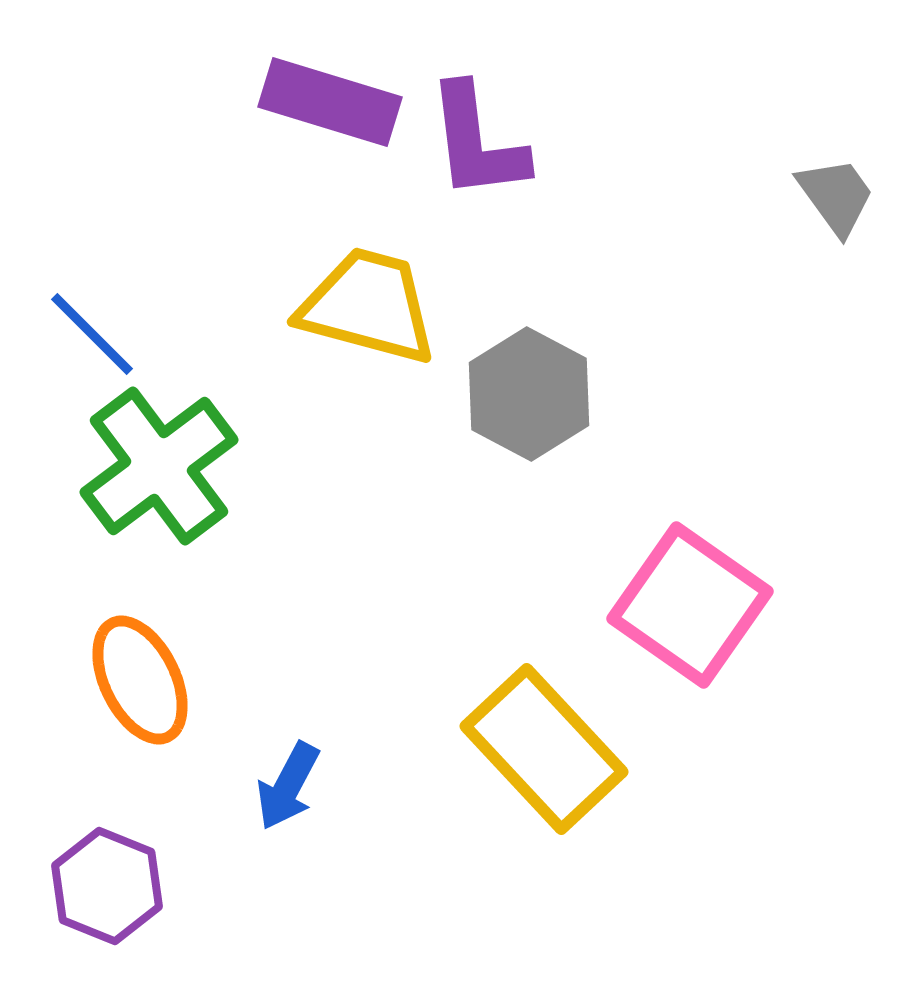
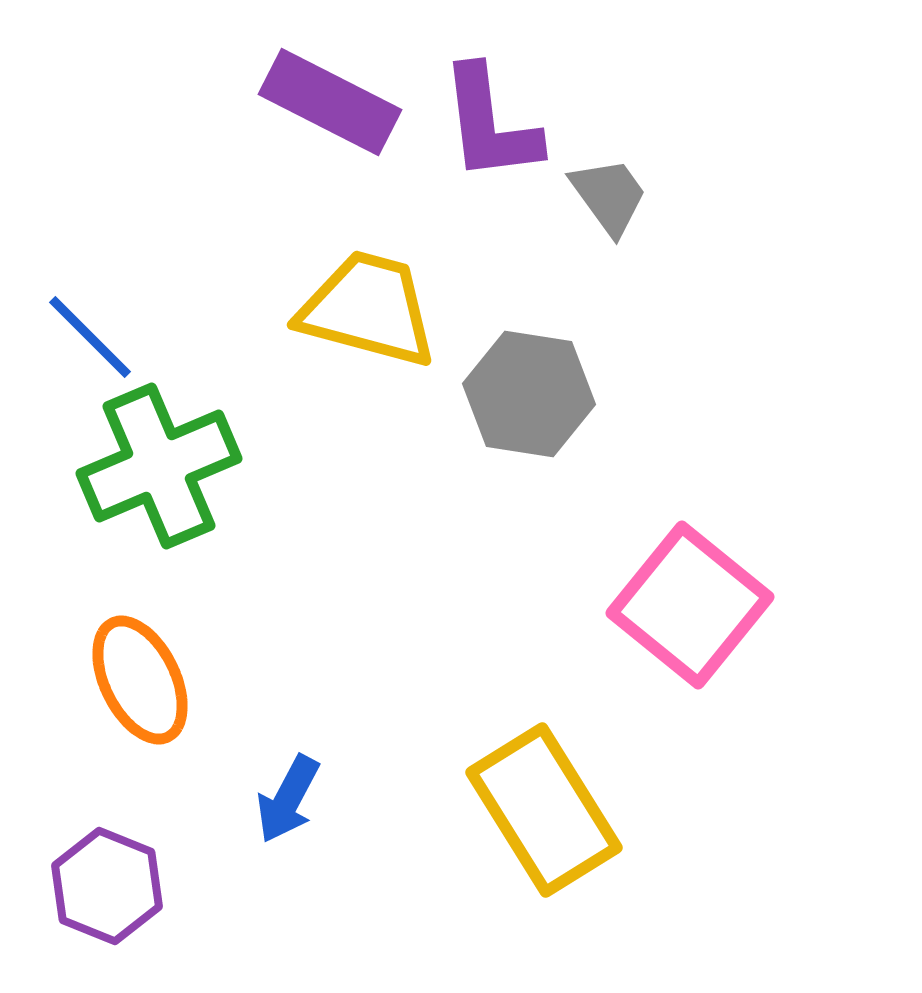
purple rectangle: rotated 10 degrees clockwise
purple L-shape: moved 13 px right, 18 px up
gray trapezoid: moved 227 px left
yellow trapezoid: moved 3 px down
blue line: moved 2 px left, 3 px down
gray hexagon: rotated 19 degrees counterclockwise
green cross: rotated 14 degrees clockwise
pink square: rotated 4 degrees clockwise
yellow rectangle: moved 61 px down; rotated 11 degrees clockwise
blue arrow: moved 13 px down
